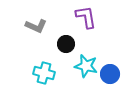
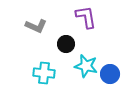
cyan cross: rotated 10 degrees counterclockwise
